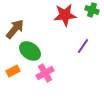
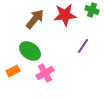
brown arrow: moved 20 px right, 10 px up
